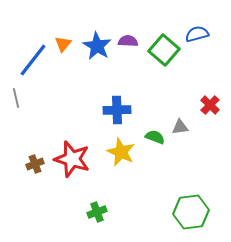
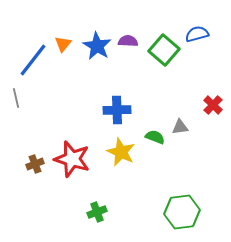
red cross: moved 3 px right
green hexagon: moved 9 px left
